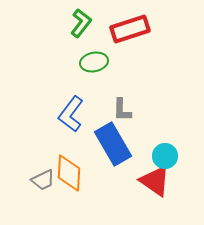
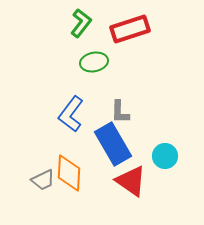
gray L-shape: moved 2 px left, 2 px down
red triangle: moved 24 px left
